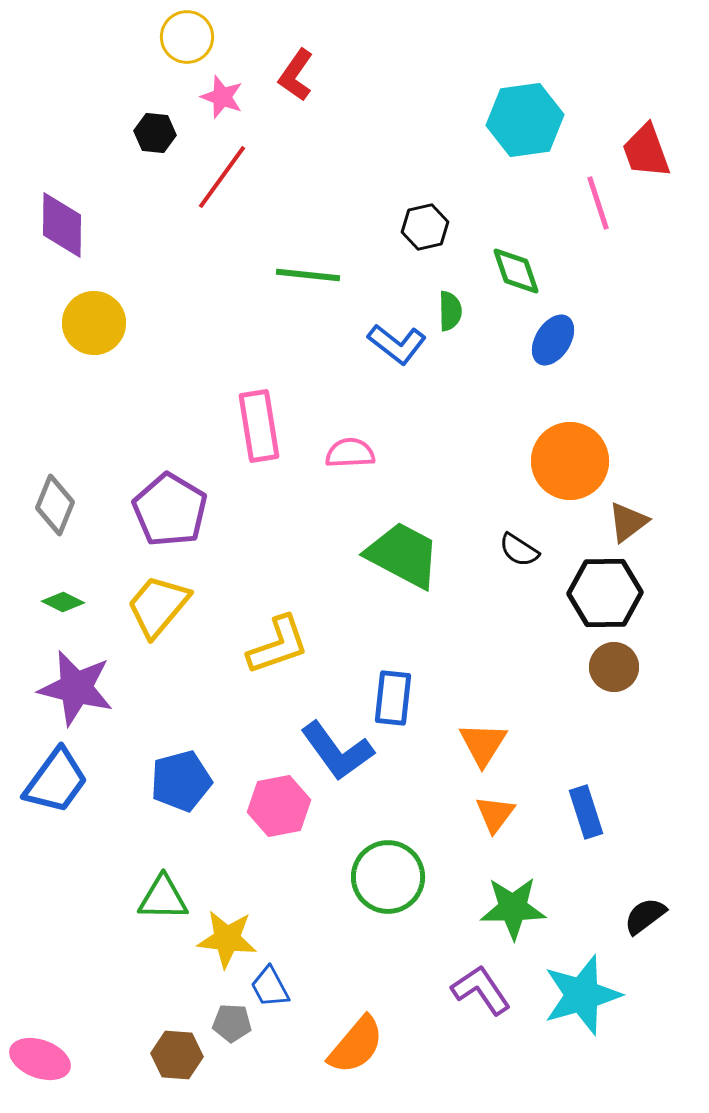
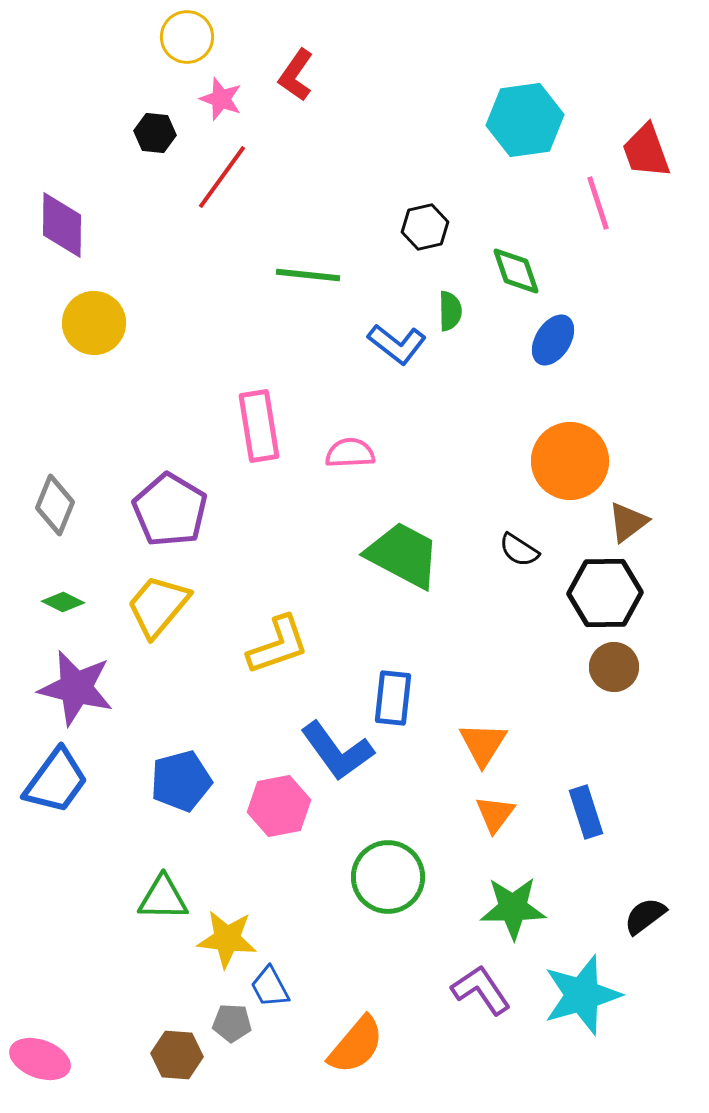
pink star at (222, 97): moved 1 px left, 2 px down
